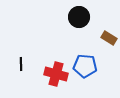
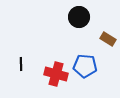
brown rectangle: moved 1 px left, 1 px down
